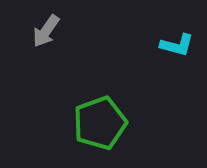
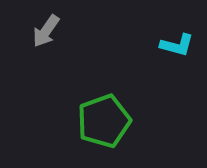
green pentagon: moved 4 px right, 2 px up
